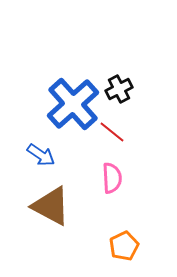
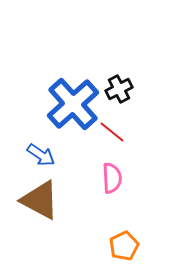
brown triangle: moved 11 px left, 6 px up
